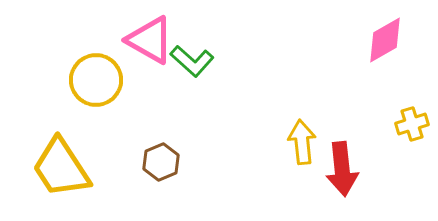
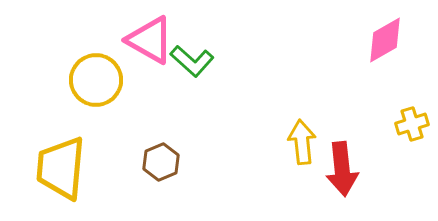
yellow trapezoid: rotated 38 degrees clockwise
